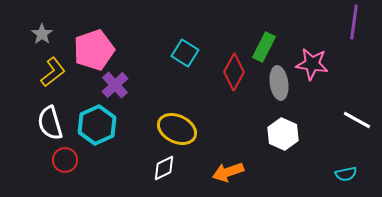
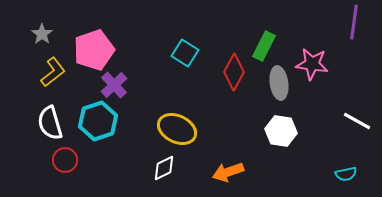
green rectangle: moved 1 px up
purple cross: moved 1 px left
white line: moved 1 px down
cyan hexagon: moved 1 px right, 4 px up; rotated 6 degrees clockwise
white hexagon: moved 2 px left, 3 px up; rotated 16 degrees counterclockwise
